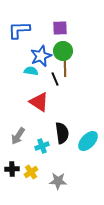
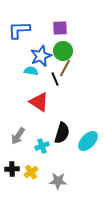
brown line: rotated 30 degrees clockwise
black semicircle: rotated 25 degrees clockwise
